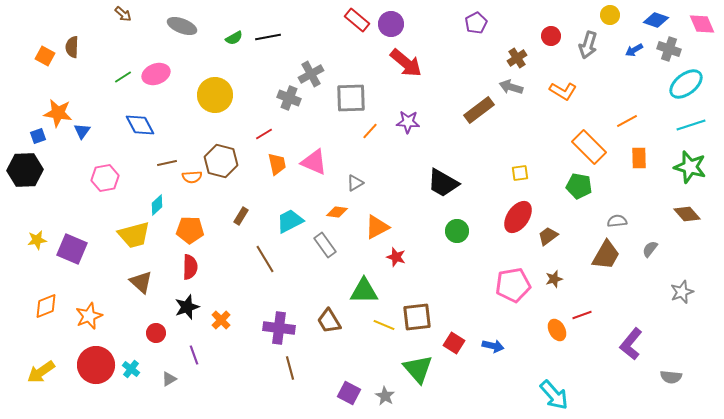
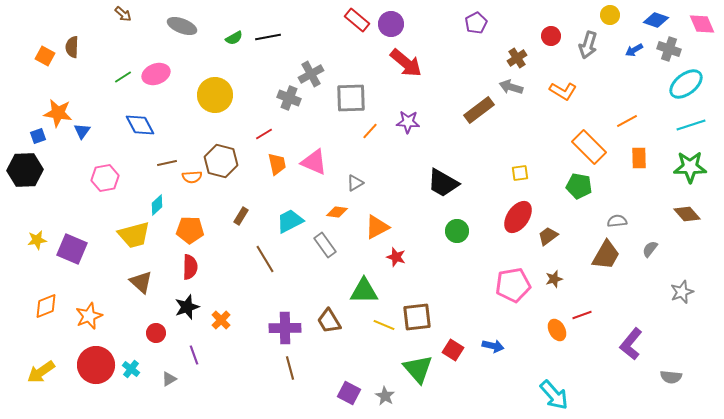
green star at (690, 167): rotated 16 degrees counterclockwise
purple cross at (279, 328): moved 6 px right; rotated 8 degrees counterclockwise
red square at (454, 343): moved 1 px left, 7 px down
